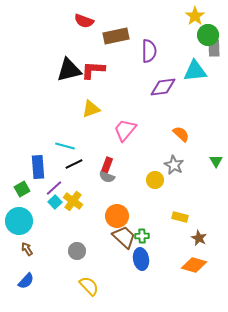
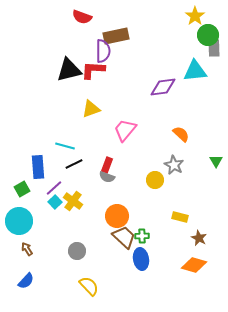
red semicircle: moved 2 px left, 4 px up
purple semicircle: moved 46 px left
